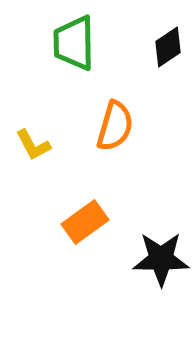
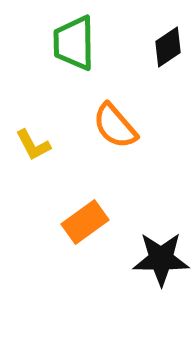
orange semicircle: rotated 123 degrees clockwise
